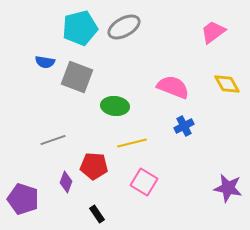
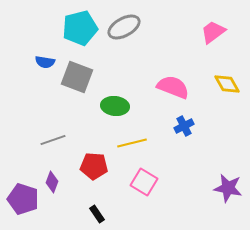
purple diamond: moved 14 px left
